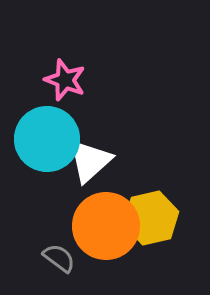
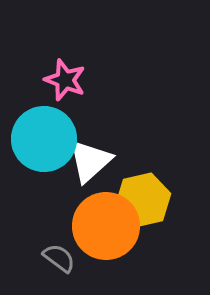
cyan circle: moved 3 px left
yellow hexagon: moved 8 px left, 18 px up
